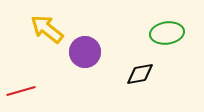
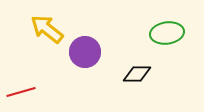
black diamond: moved 3 px left; rotated 12 degrees clockwise
red line: moved 1 px down
